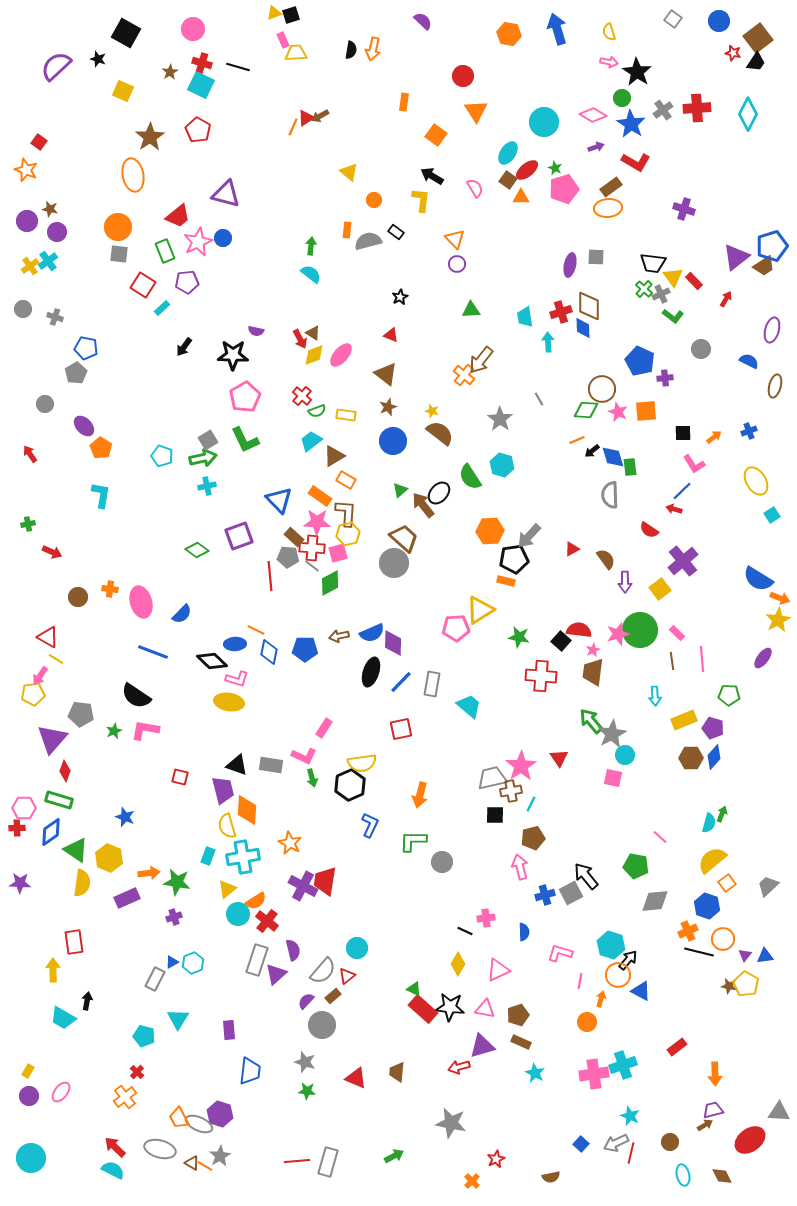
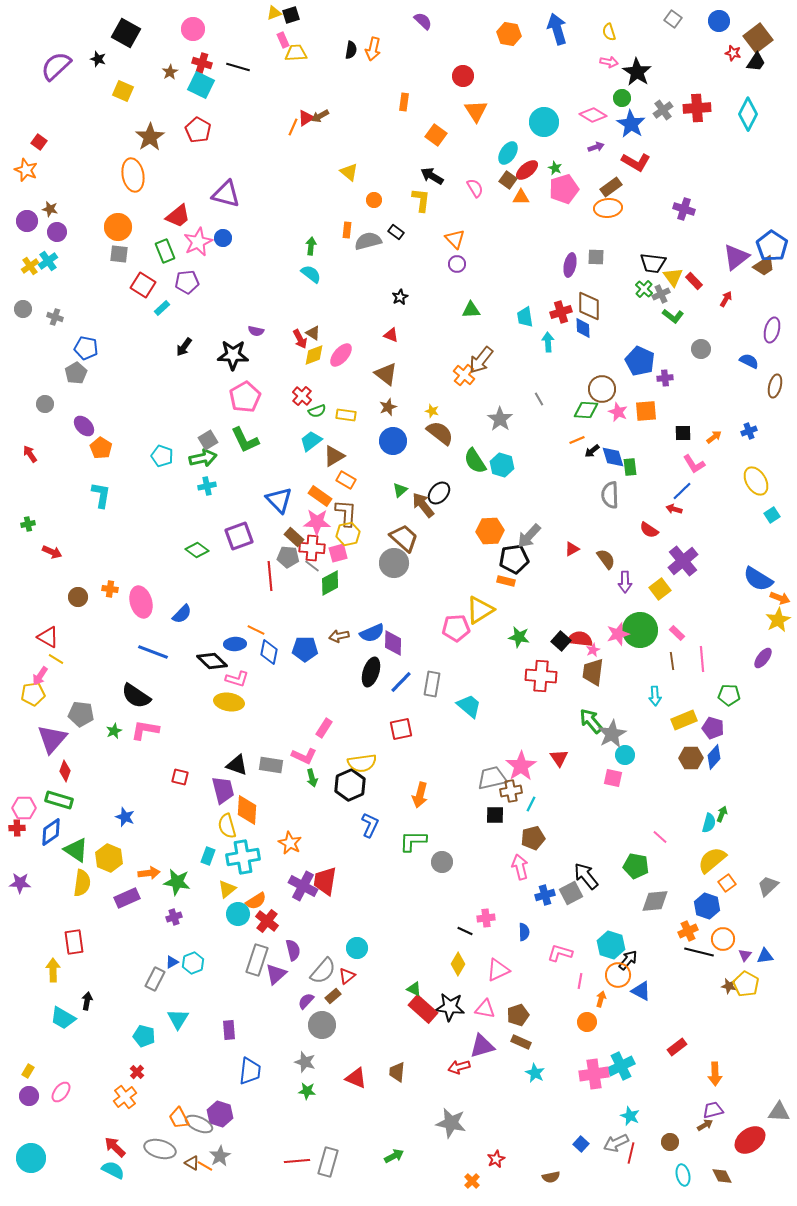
blue pentagon at (772, 246): rotated 20 degrees counterclockwise
green semicircle at (470, 477): moved 5 px right, 16 px up
red semicircle at (579, 630): moved 1 px right, 9 px down
cyan cross at (623, 1065): moved 2 px left, 1 px down; rotated 8 degrees counterclockwise
